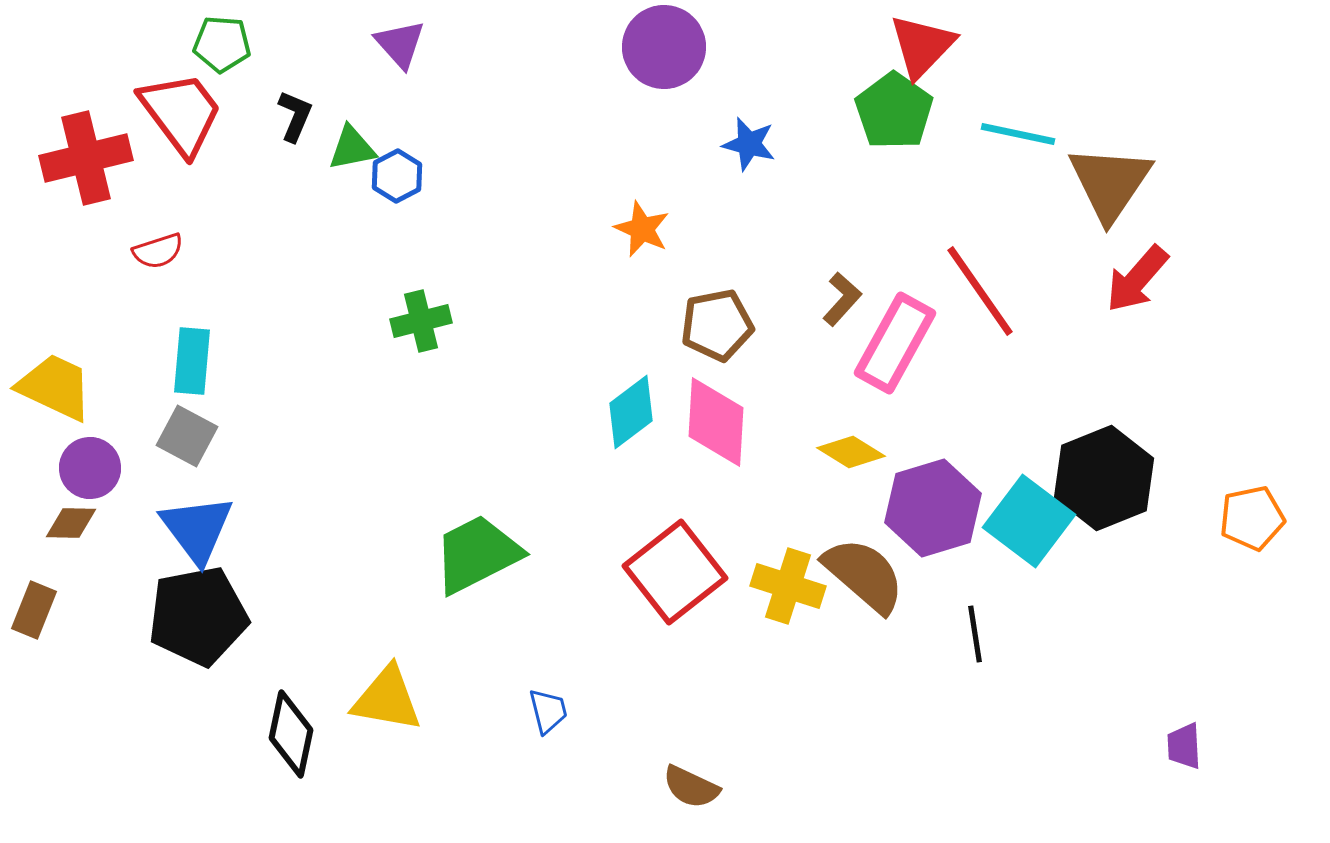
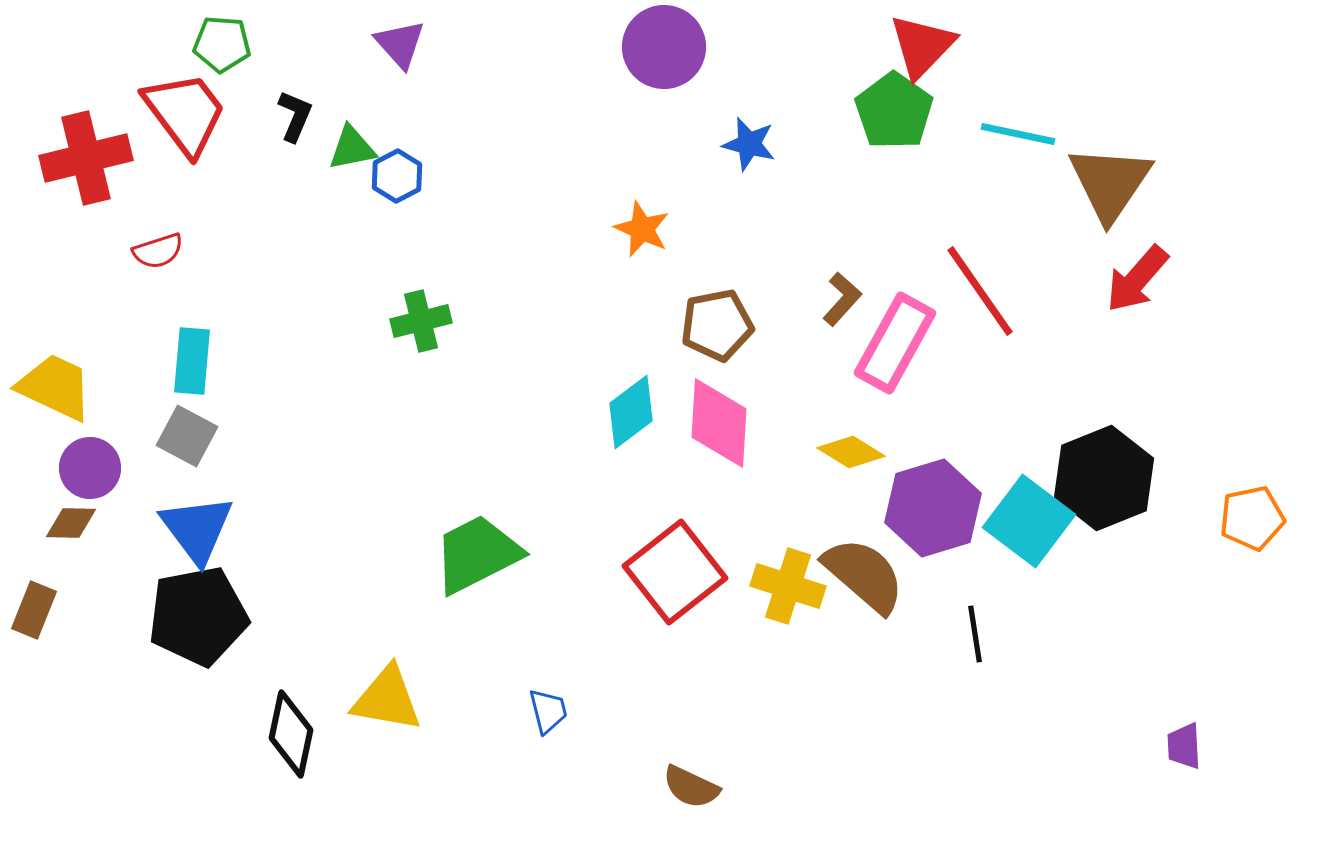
red trapezoid at (181, 113): moved 4 px right
pink diamond at (716, 422): moved 3 px right, 1 px down
